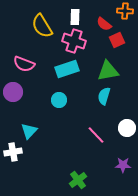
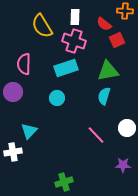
pink semicircle: rotated 70 degrees clockwise
cyan rectangle: moved 1 px left, 1 px up
cyan circle: moved 2 px left, 2 px up
green cross: moved 14 px left, 2 px down; rotated 18 degrees clockwise
